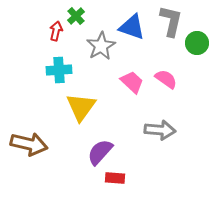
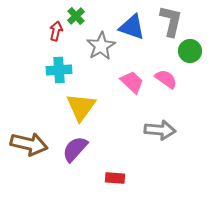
green circle: moved 7 px left, 8 px down
purple semicircle: moved 25 px left, 3 px up
